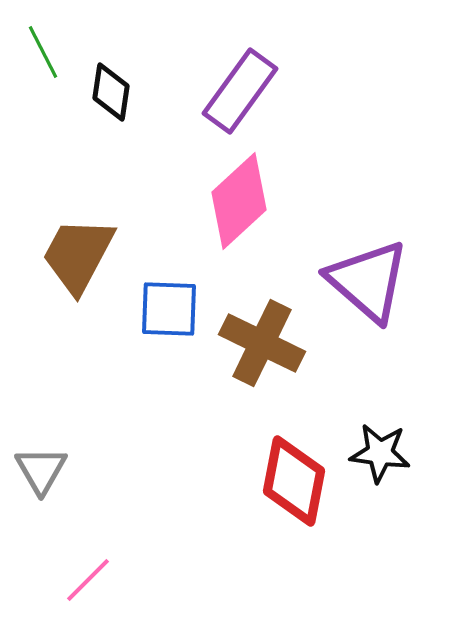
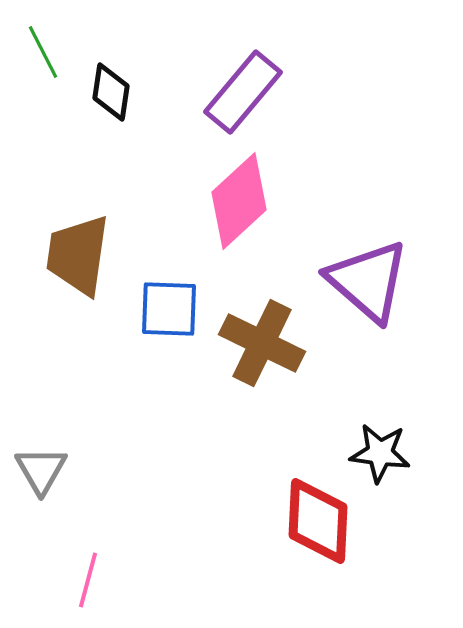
purple rectangle: moved 3 px right, 1 px down; rotated 4 degrees clockwise
brown trapezoid: rotated 20 degrees counterclockwise
red diamond: moved 24 px right, 40 px down; rotated 8 degrees counterclockwise
pink line: rotated 30 degrees counterclockwise
